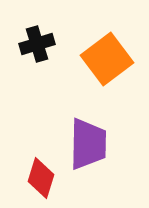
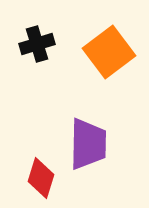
orange square: moved 2 px right, 7 px up
